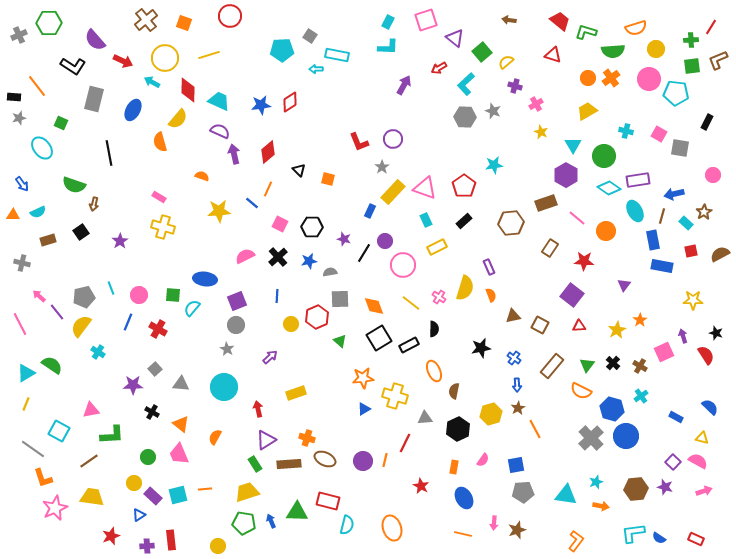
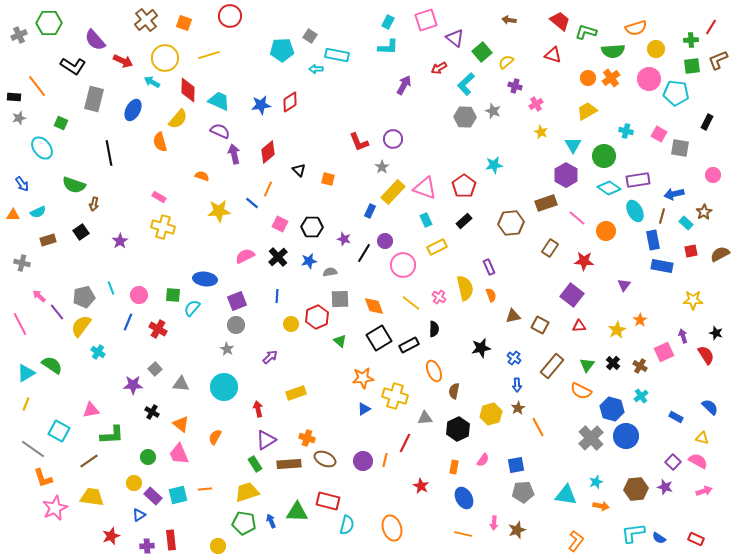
yellow semicircle at (465, 288): rotated 30 degrees counterclockwise
orange line at (535, 429): moved 3 px right, 2 px up
